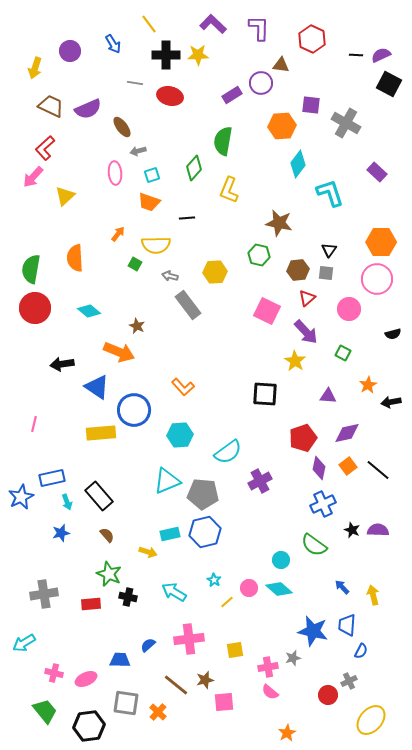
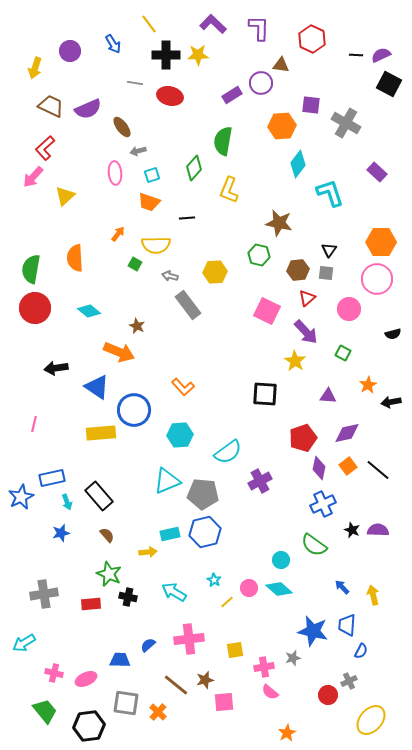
black arrow at (62, 364): moved 6 px left, 4 px down
yellow arrow at (148, 552): rotated 24 degrees counterclockwise
pink cross at (268, 667): moved 4 px left
